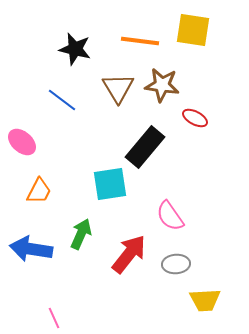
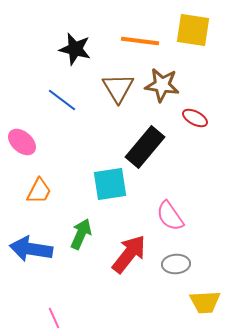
yellow trapezoid: moved 2 px down
